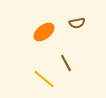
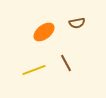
yellow line: moved 10 px left, 9 px up; rotated 60 degrees counterclockwise
